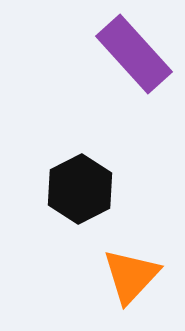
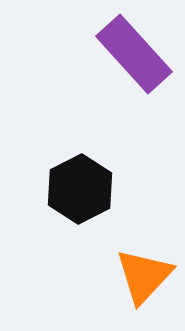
orange triangle: moved 13 px right
